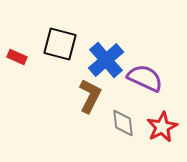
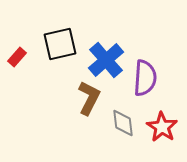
black square: rotated 28 degrees counterclockwise
red rectangle: rotated 72 degrees counterclockwise
purple semicircle: rotated 69 degrees clockwise
brown L-shape: moved 1 px left, 2 px down
red star: rotated 12 degrees counterclockwise
